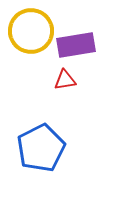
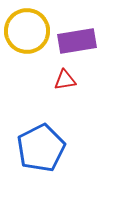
yellow circle: moved 4 px left
purple rectangle: moved 1 px right, 4 px up
